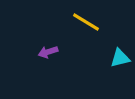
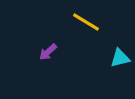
purple arrow: rotated 24 degrees counterclockwise
